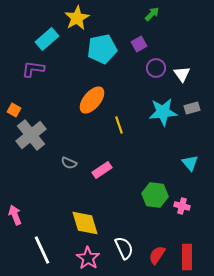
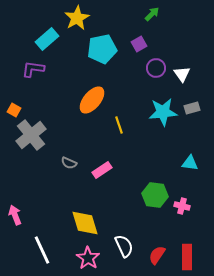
cyan triangle: rotated 42 degrees counterclockwise
white semicircle: moved 2 px up
